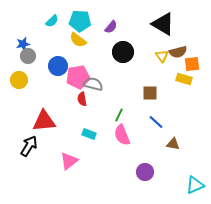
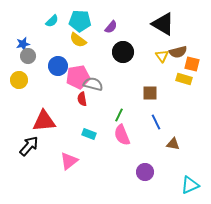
orange square: rotated 21 degrees clockwise
blue line: rotated 21 degrees clockwise
black arrow: rotated 10 degrees clockwise
cyan triangle: moved 5 px left
